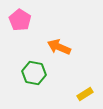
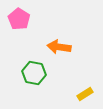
pink pentagon: moved 1 px left, 1 px up
orange arrow: rotated 15 degrees counterclockwise
